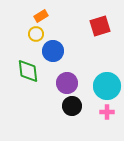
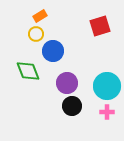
orange rectangle: moved 1 px left
green diamond: rotated 15 degrees counterclockwise
